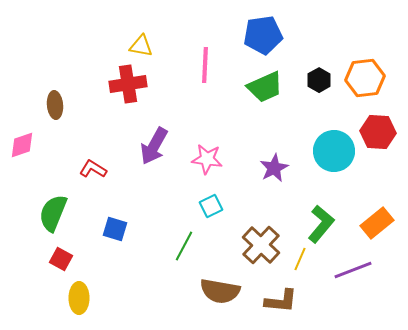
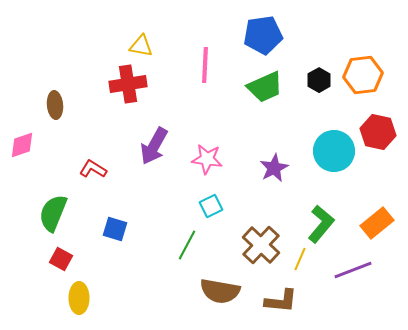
orange hexagon: moved 2 px left, 3 px up
red hexagon: rotated 8 degrees clockwise
green line: moved 3 px right, 1 px up
